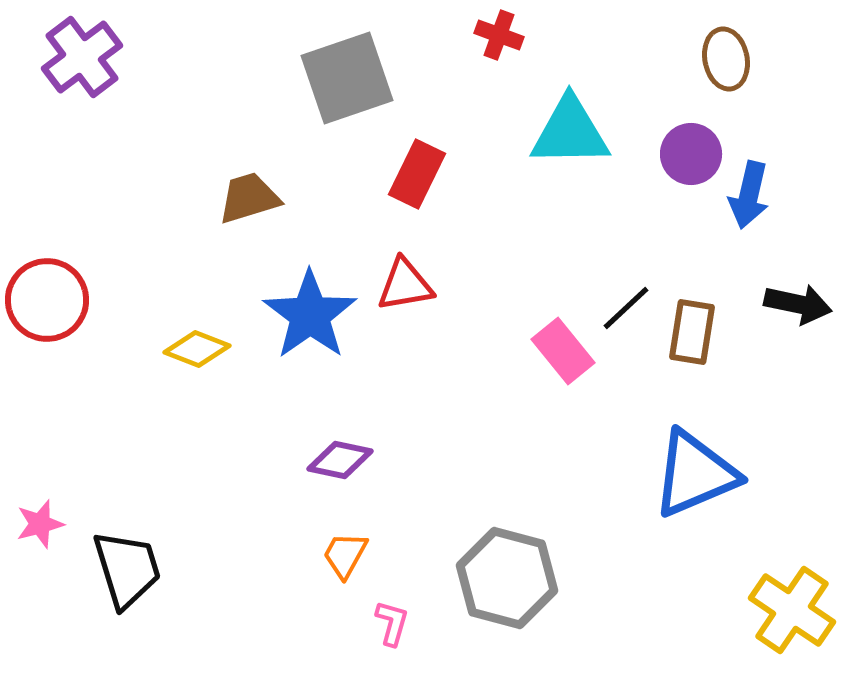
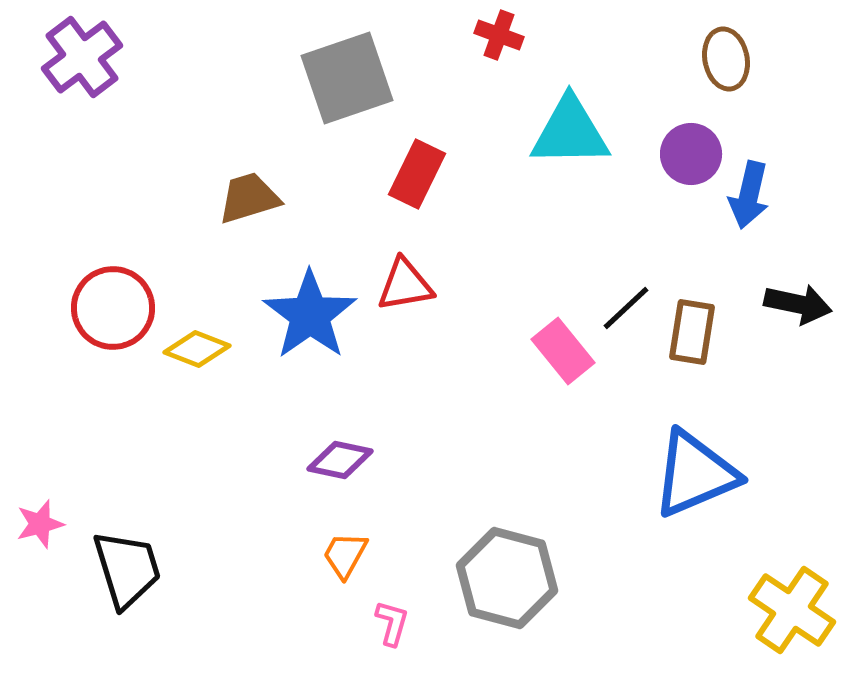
red circle: moved 66 px right, 8 px down
